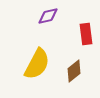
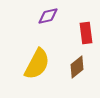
red rectangle: moved 1 px up
brown diamond: moved 3 px right, 4 px up
